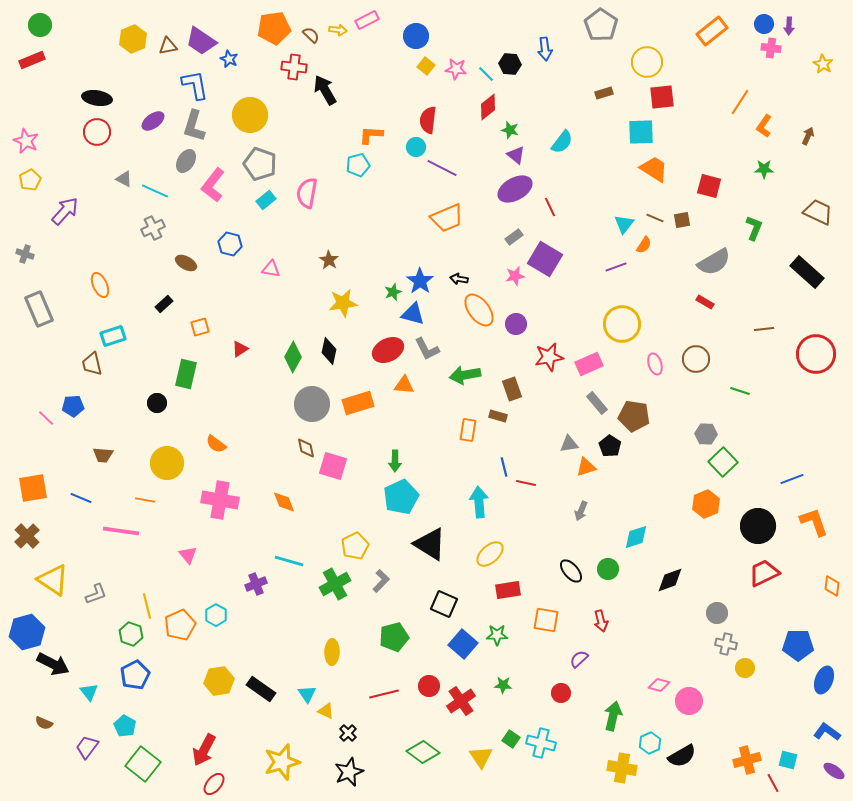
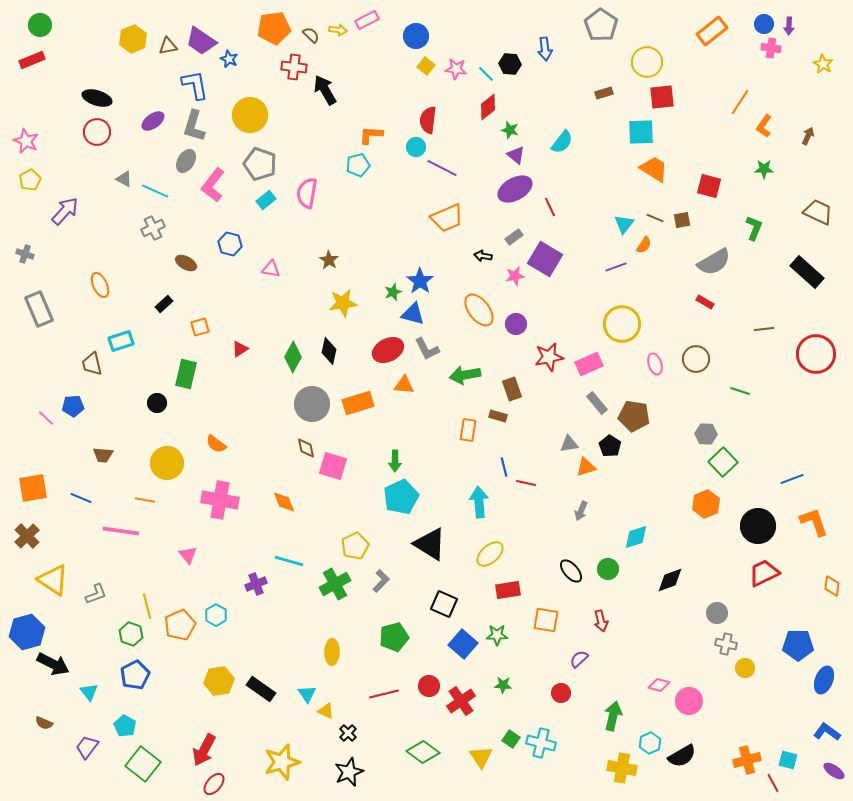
black ellipse at (97, 98): rotated 8 degrees clockwise
black arrow at (459, 279): moved 24 px right, 23 px up
cyan rectangle at (113, 336): moved 8 px right, 5 px down
